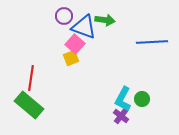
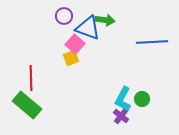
blue triangle: moved 4 px right, 1 px down
red line: rotated 10 degrees counterclockwise
green rectangle: moved 2 px left
